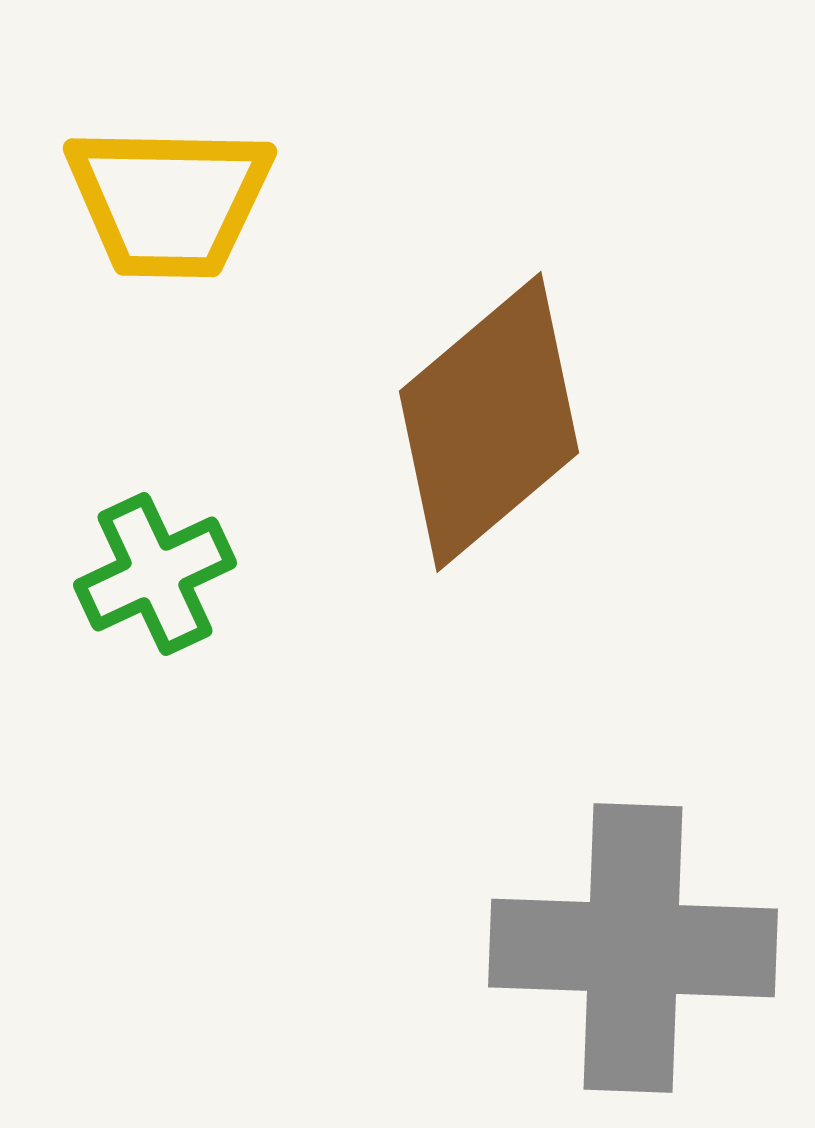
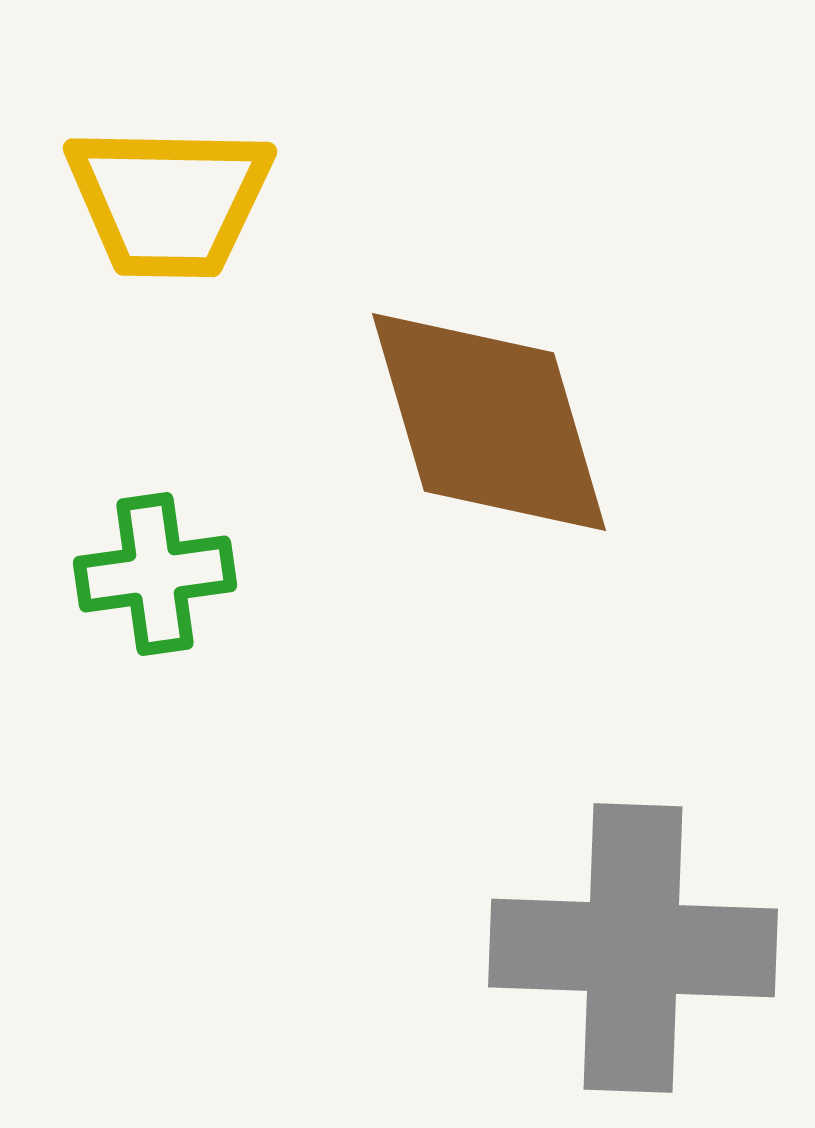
brown diamond: rotated 66 degrees counterclockwise
green cross: rotated 17 degrees clockwise
